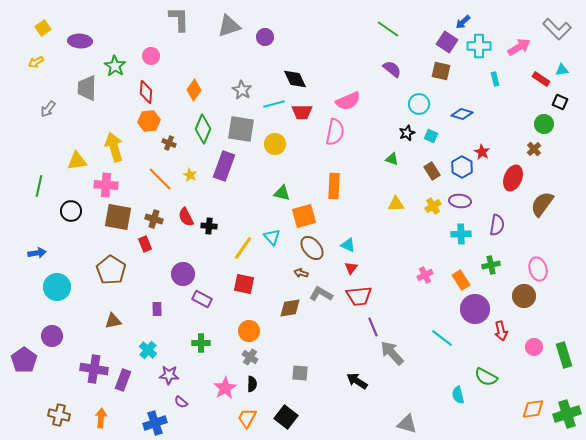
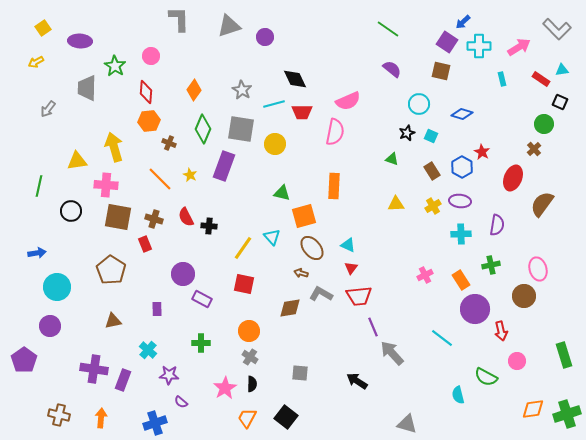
cyan rectangle at (495, 79): moved 7 px right
purple circle at (52, 336): moved 2 px left, 10 px up
pink circle at (534, 347): moved 17 px left, 14 px down
